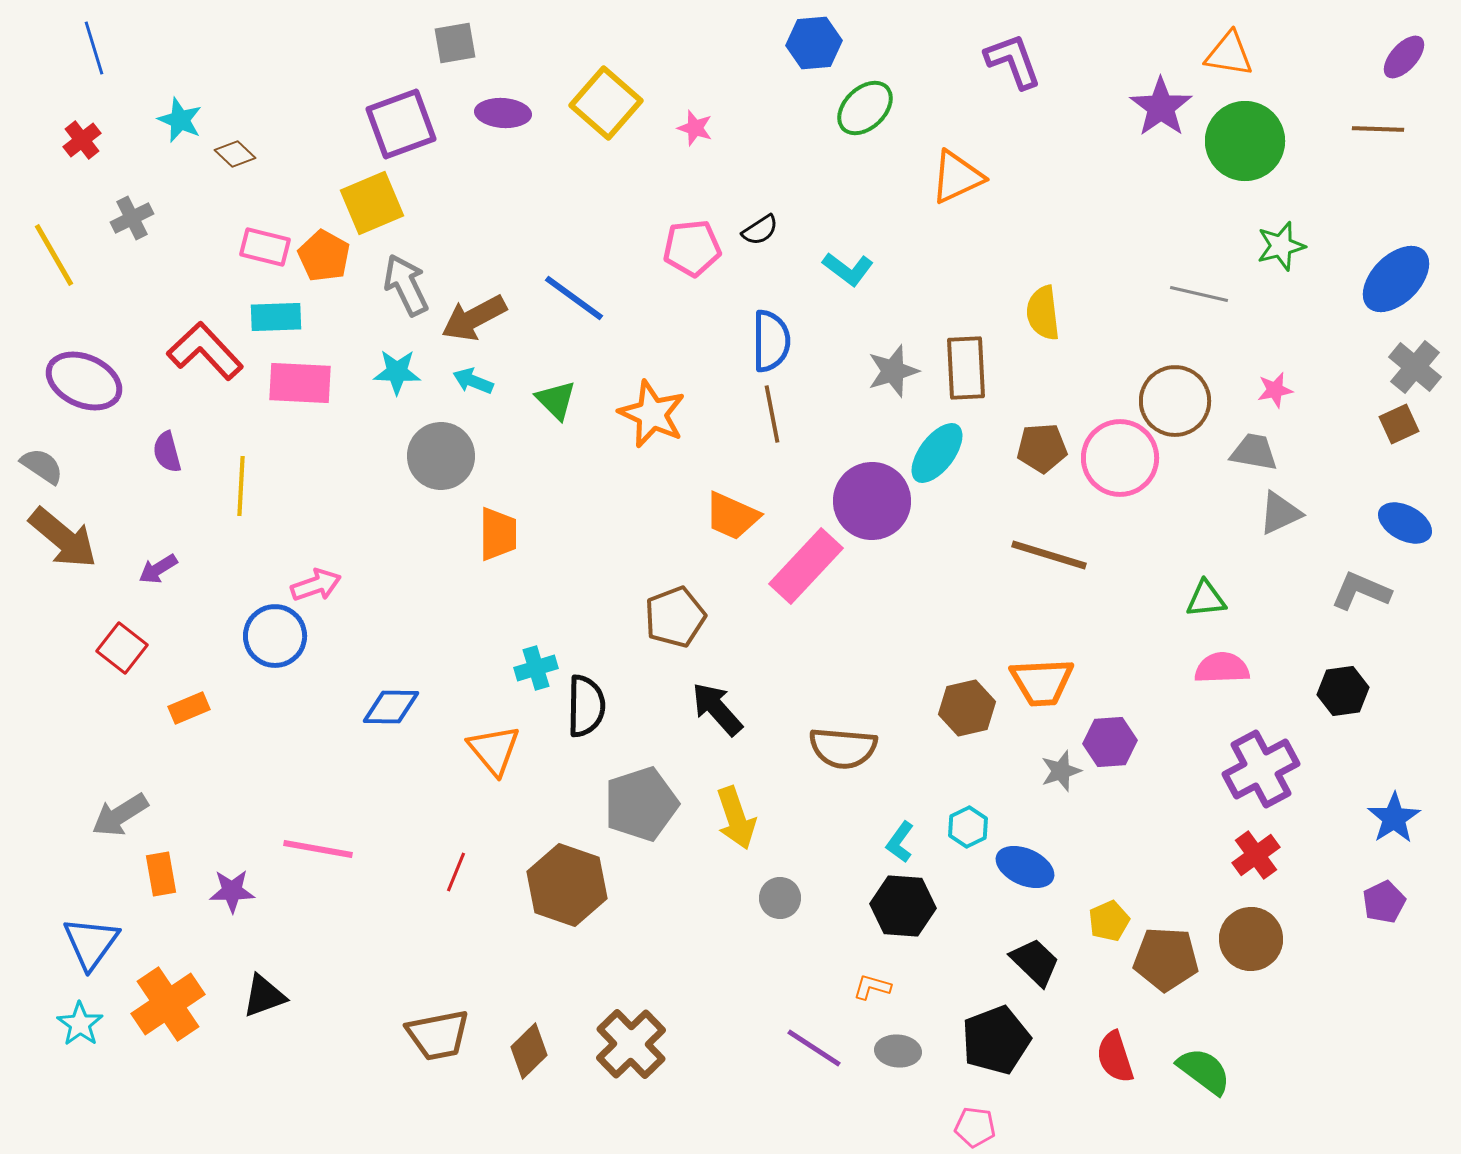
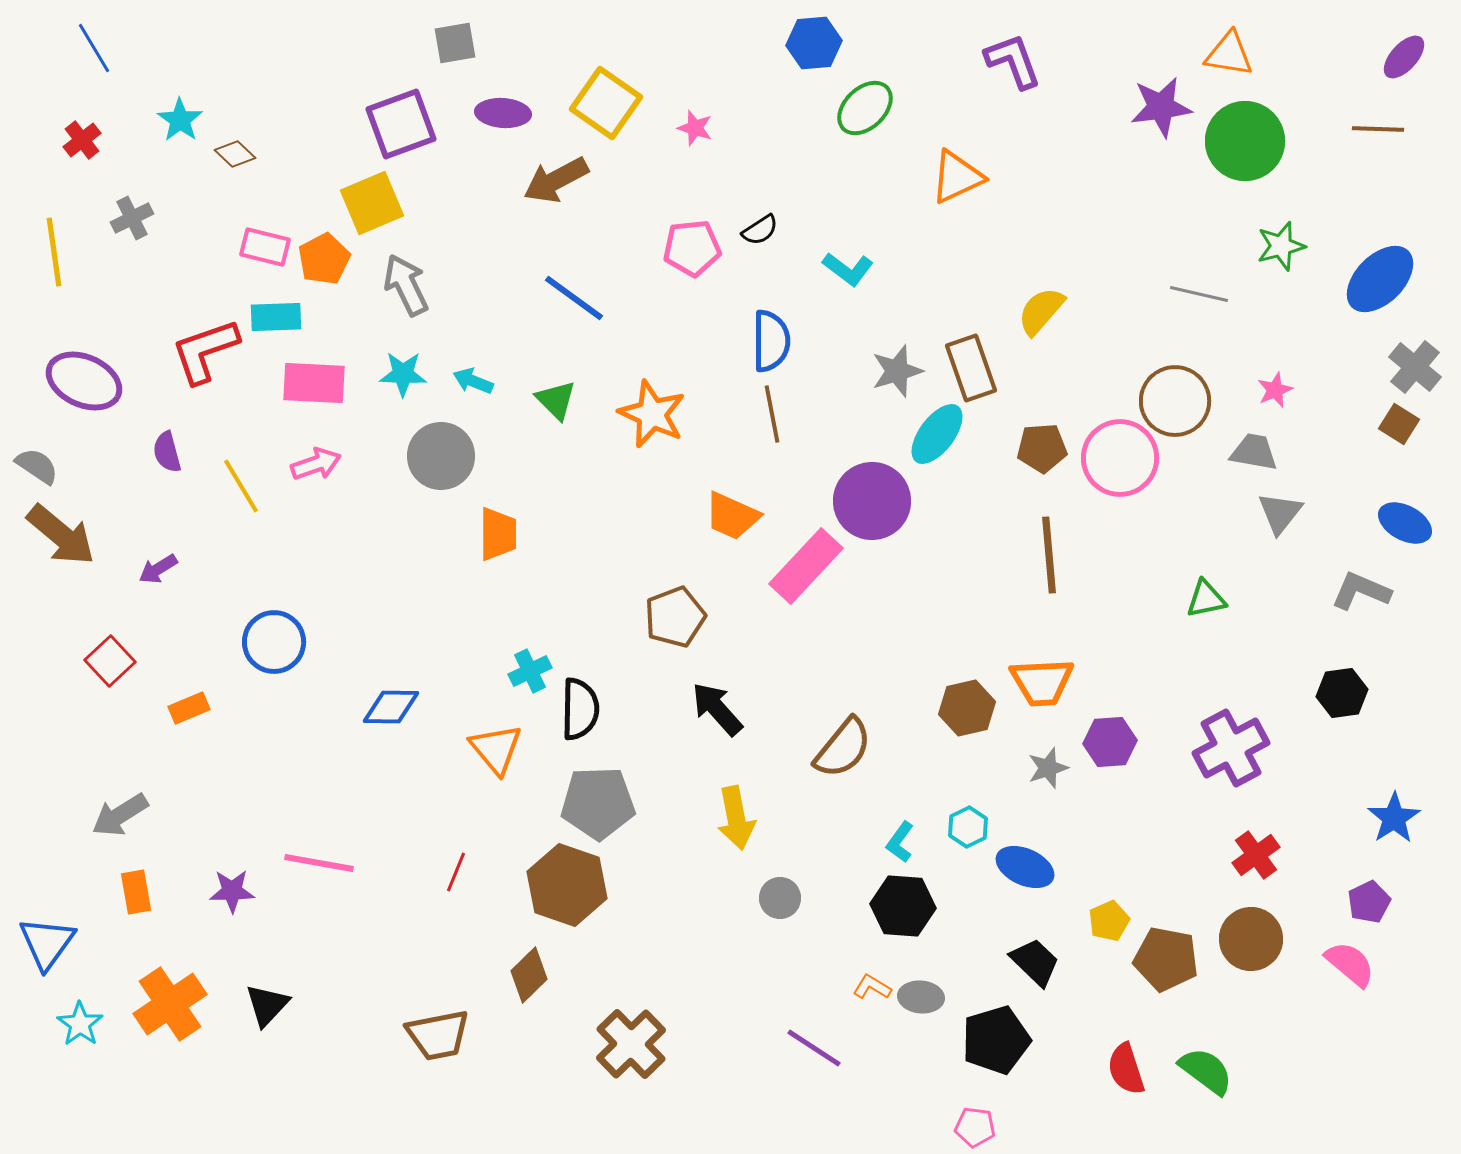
blue line at (94, 48): rotated 14 degrees counterclockwise
yellow square at (606, 103): rotated 6 degrees counterclockwise
purple star at (1161, 107): rotated 28 degrees clockwise
cyan star at (180, 120): rotated 12 degrees clockwise
yellow line at (54, 255): moved 3 px up; rotated 22 degrees clockwise
orange pentagon at (324, 256): moved 3 px down; rotated 15 degrees clockwise
blue ellipse at (1396, 279): moved 16 px left
yellow semicircle at (1043, 313): moved 2 px left, 2 px up; rotated 48 degrees clockwise
brown arrow at (474, 318): moved 82 px right, 138 px up
red L-shape at (205, 351): rotated 66 degrees counterclockwise
brown rectangle at (966, 368): moved 5 px right; rotated 16 degrees counterclockwise
gray star at (893, 371): moved 4 px right
cyan star at (397, 372): moved 6 px right, 2 px down
pink rectangle at (300, 383): moved 14 px right
pink star at (1275, 390): rotated 12 degrees counterclockwise
brown square at (1399, 424): rotated 33 degrees counterclockwise
cyan ellipse at (937, 453): moved 19 px up
gray semicircle at (42, 466): moved 5 px left
yellow line at (241, 486): rotated 34 degrees counterclockwise
gray triangle at (1280, 513): rotated 27 degrees counterclockwise
brown arrow at (63, 538): moved 2 px left, 3 px up
brown line at (1049, 555): rotated 68 degrees clockwise
pink arrow at (316, 585): moved 121 px up
green triangle at (1206, 599): rotated 6 degrees counterclockwise
blue circle at (275, 636): moved 1 px left, 6 px down
red square at (122, 648): moved 12 px left, 13 px down; rotated 9 degrees clockwise
cyan cross at (536, 668): moved 6 px left, 3 px down; rotated 9 degrees counterclockwise
pink semicircle at (1222, 668): moved 128 px right, 296 px down; rotated 42 degrees clockwise
black hexagon at (1343, 691): moved 1 px left, 2 px down
black semicircle at (586, 706): moved 6 px left, 3 px down
brown semicircle at (843, 748): rotated 56 degrees counterclockwise
orange triangle at (494, 750): moved 2 px right, 1 px up
purple cross at (1261, 769): moved 30 px left, 21 px up
gray star at (1061, 771): moved 13 px left, 3 px up
gray pentagon at (641, 804): moved 43 px left, 1 px up; rotated 16 degrees clockwise
yellow arrow at (736, 818): rotated 8 degrees clockwise
pink line at (318, 849): moved 1 px right, 14 px down
orange rectangle at (161, 874): moved 25 px left, 18 px down
purple pentagon at (1384, 902): moved 15 px left
blue triangle at (91, 943): moved 44 px left
brown pentagon at (1166, 959): rotated 8 degrees clockwise
orange L-shape at (872, 987): rotated 15 degrees clockwise
black triangle at (264, 996): moved 3 px right, 9 px down; rotated 27 degrees counterclockwise
orange cross at (168, 1004): moved 2 px right
black pentagon at (996, 1040): rotated 4 degrees clockwise
brown diamond at (529, 1051): moved 76 px up
gray ellipse at (898, 1051): moved 23 px right, 54 px up
red semicircle at (1115, 1057): moved 11 px right, 12 px down
green semicircle at (1204, 1071): moved 2 px right
